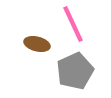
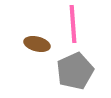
pink line: rotated 21 degrees clockwise
